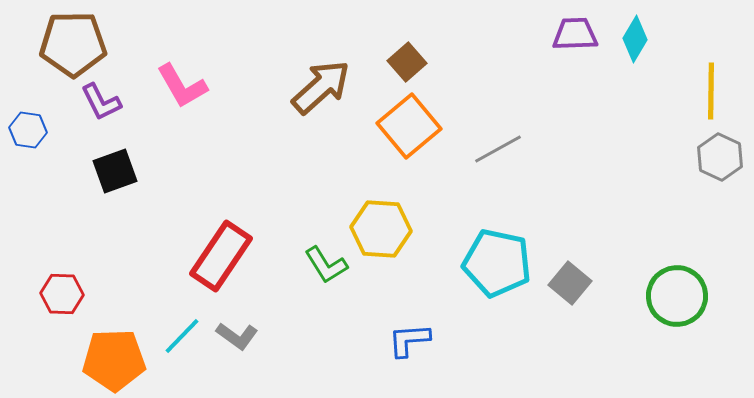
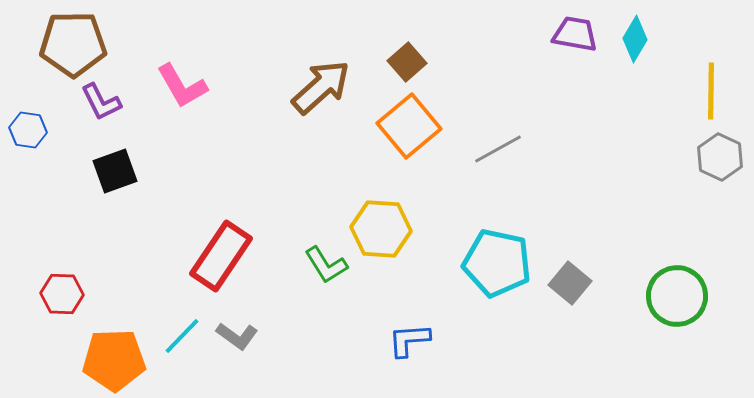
purple trapezoid: rotated 12 degrees clockwise
